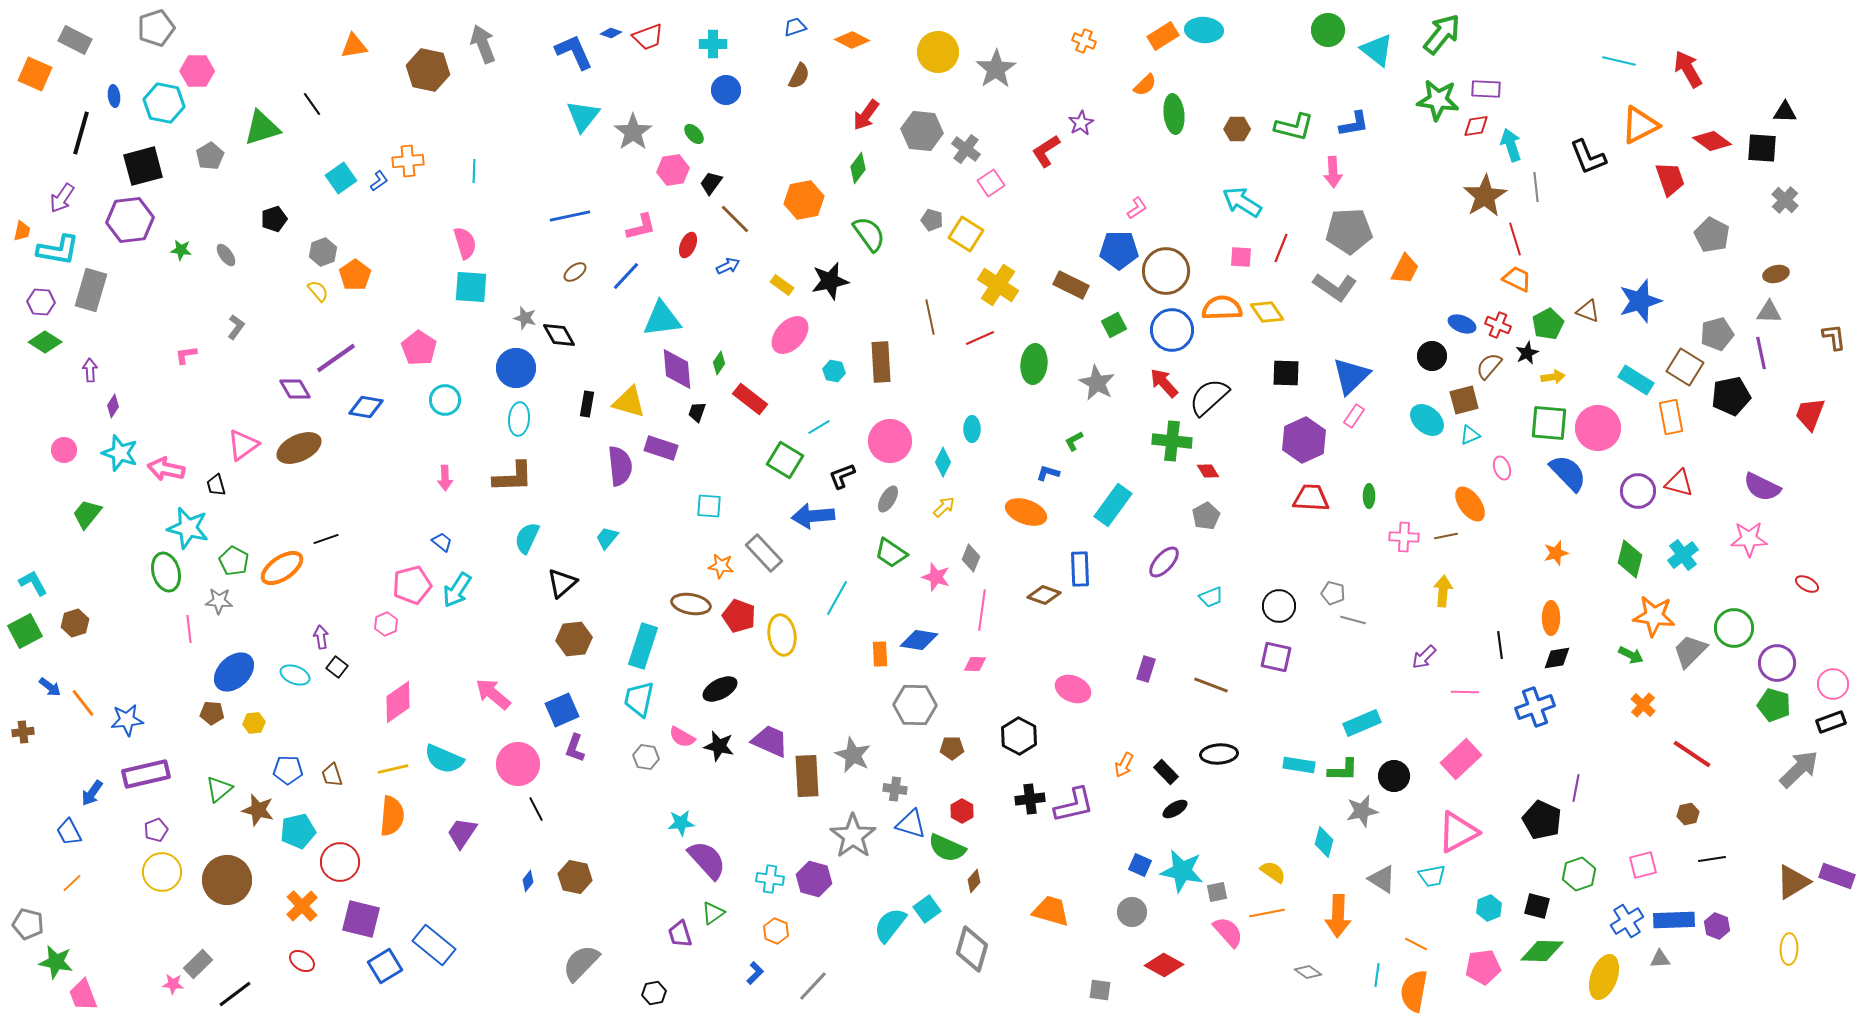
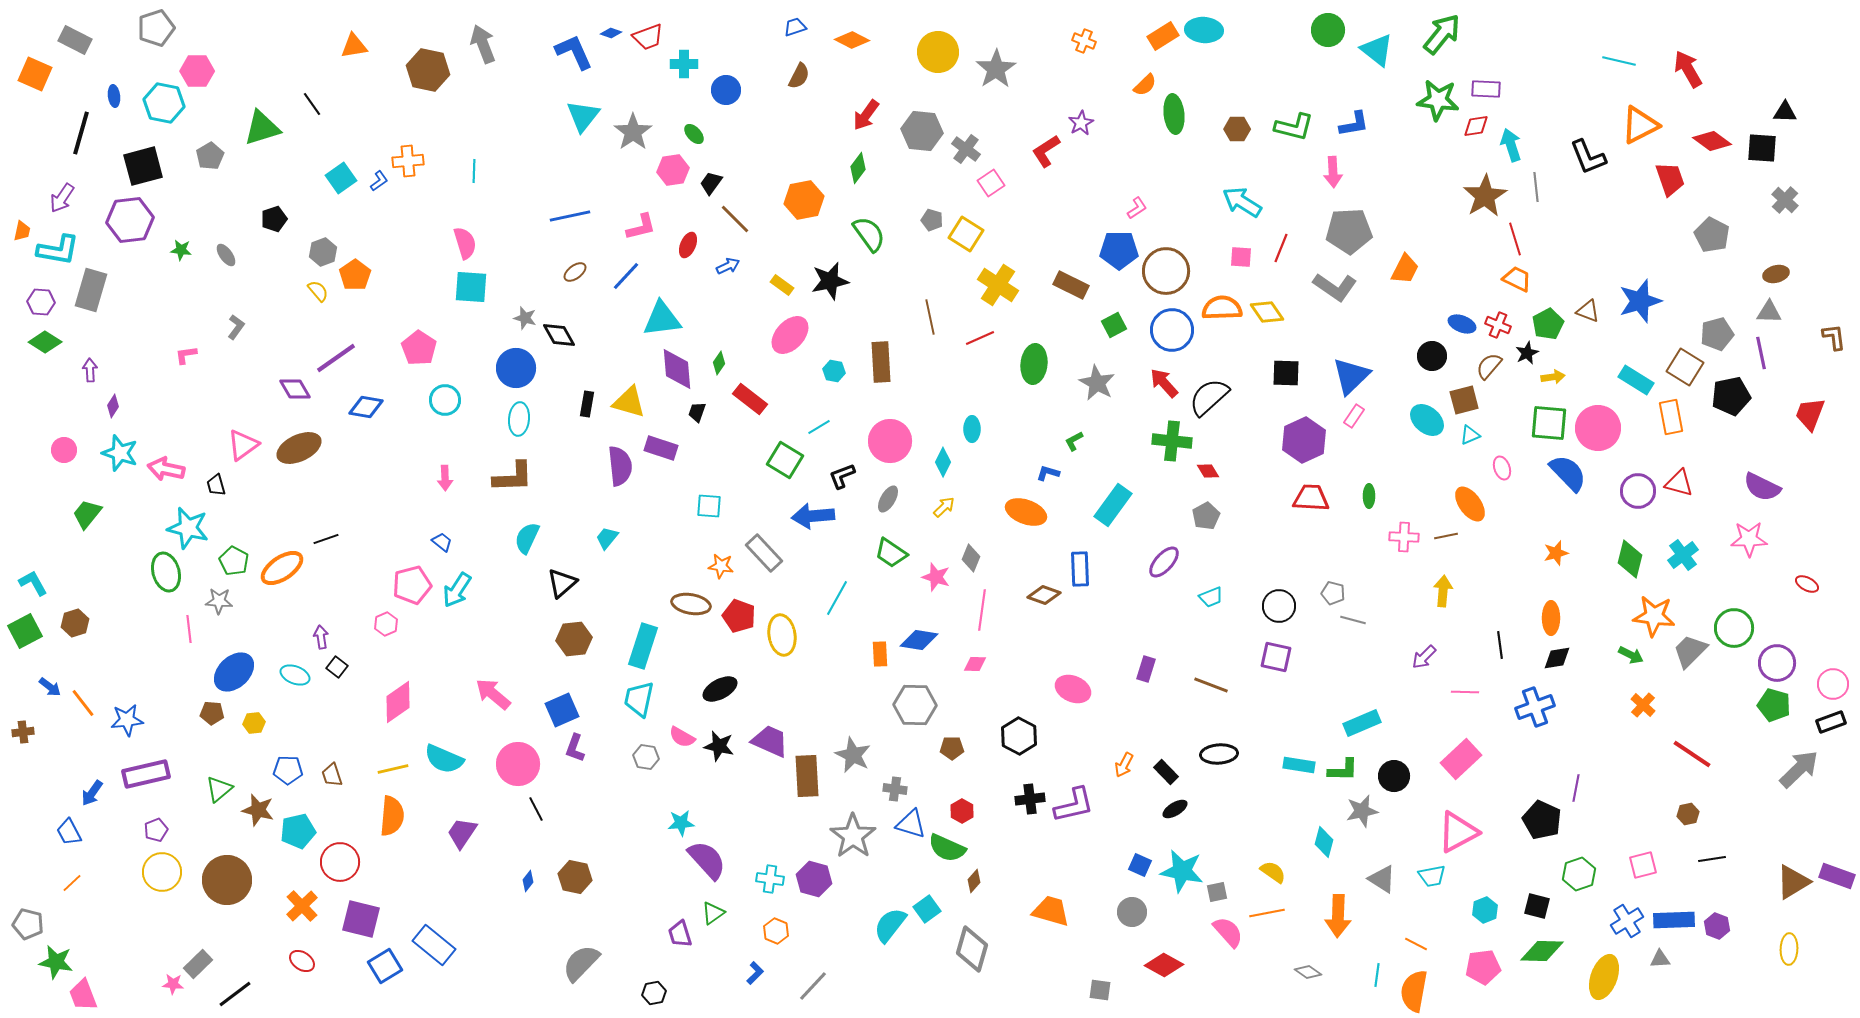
cyan cross at (713, 44): moved 29 px left, 20 px down
cyan hexagon at (1489, 908): moved 4 px left, 2 px down
